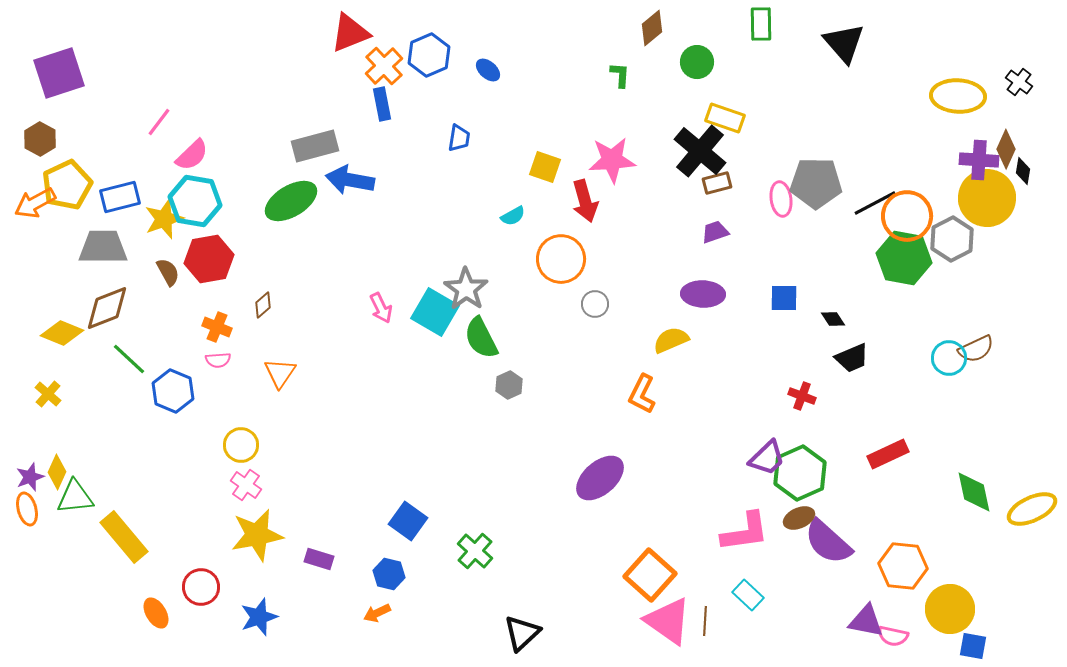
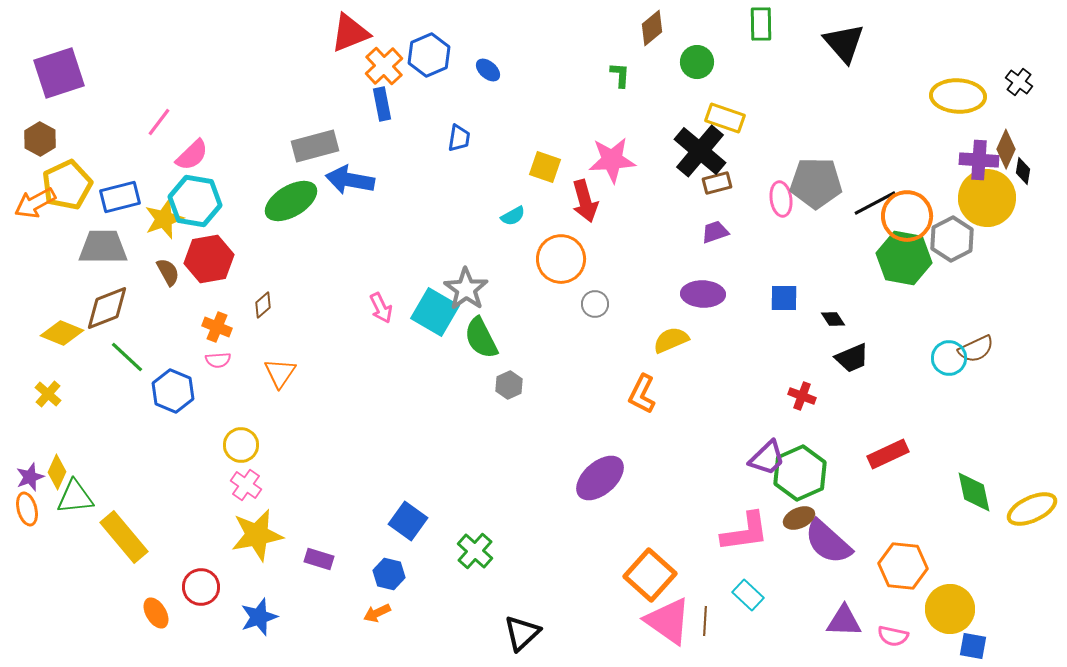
green line at (129, 359): moved 2 px left, 2 px up
purple triangle at (866, 621): moved 22 px left; rotated 9 degrees counterclockwise
